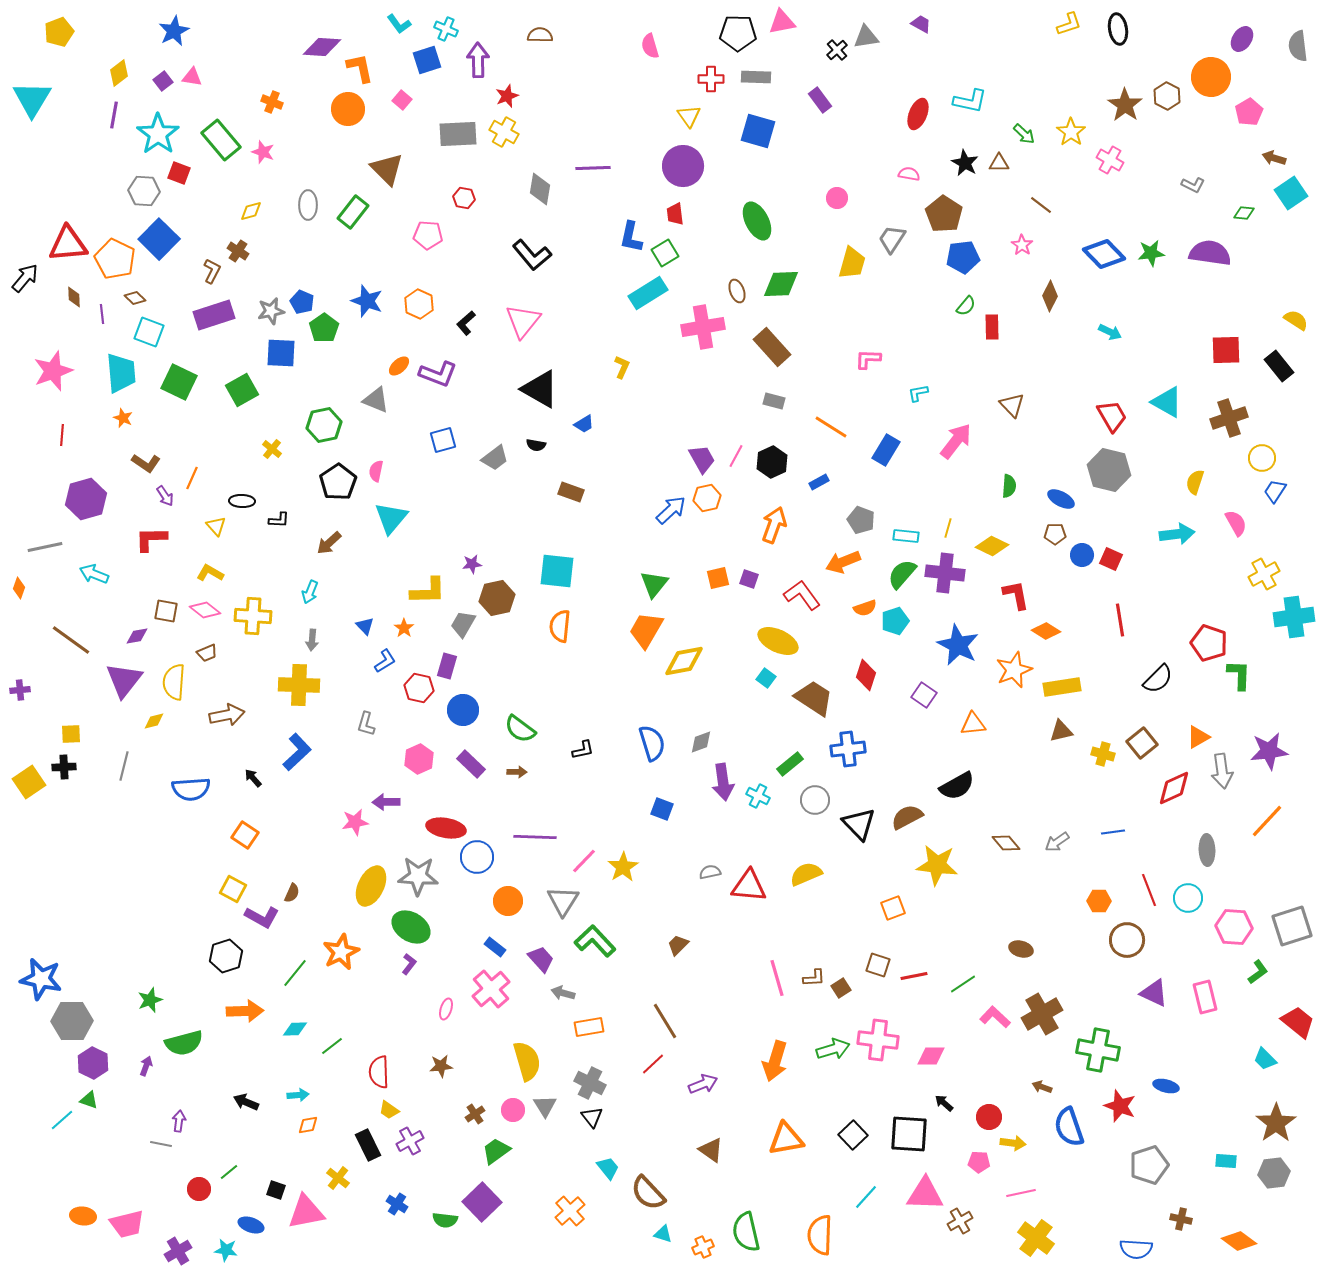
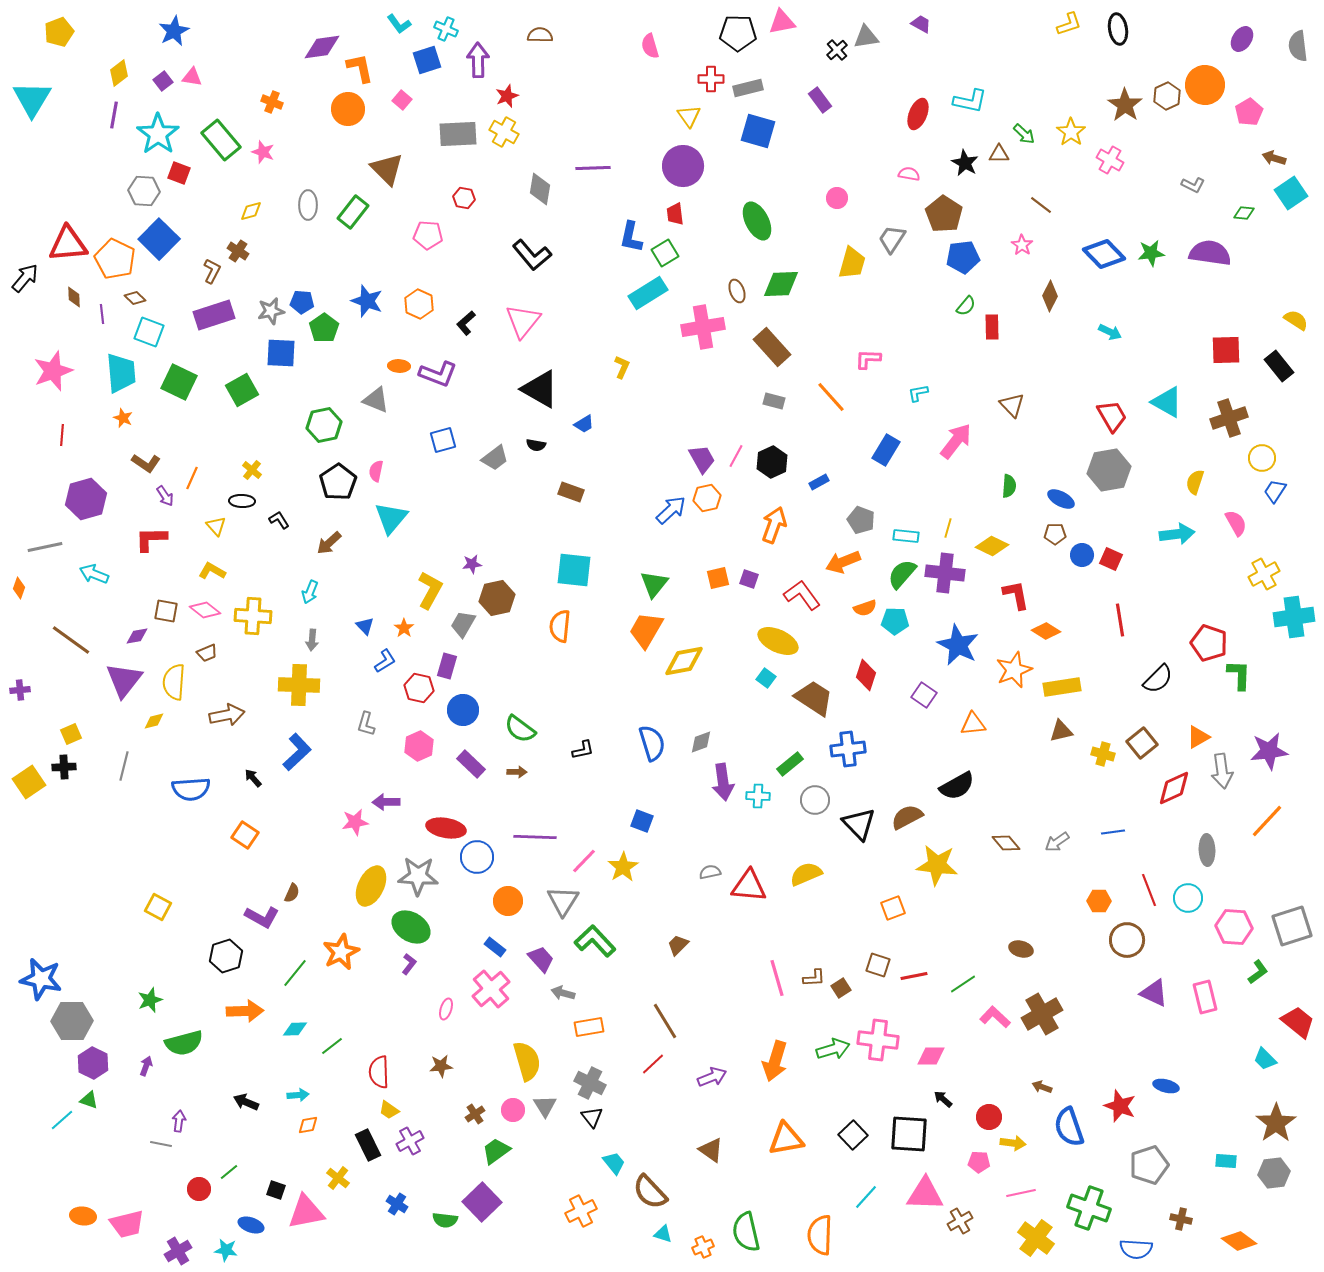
purple diamond at (322, 47): rotated 12 degrees counterclockwise
gray rectangle at (756, 77): moved 8 px left, 11 px down; rotated 16 degrees counterclockwise
orange circle at (1211, 77): moved 6 px left, 8 px down
brown hexagon at (1167, 96): rotated 8 degrees clockwise
brown triangle at (999, 163): moved 9 px up
blue pentagon at (302, 302): rotated 20 degrees counterclockwise
orange ellipse at (399, 366): rotated 45 degrees clockwise
orange line at (831, 427): moved 30 px up; rotated 16 degrees clockwise
yellow cross at (272, 449): moved 20 px left, 21 px down
gray hexagon at (1109, 470): rotated 24 degrees counterclockwise
black L-shape at (279, 520): rotated 125 degrees counterclockwise
cyan square at (557, 571): moved 17 px right, 1 px up
yellow L-shape at (210, 573): moved 2 px right, 2 px up
yellow L-shape at (428, 591): moved 2 px right, 1 px up; rotated 60 degrees counterclockwise
cyan pentagon at (895, 621): rotated 20 degrees clockwise
yellow square at (71, 734): rotated 20 degrees counterclockwise
pink hexagon at (419, 759): moved 13 px up
cyan cross at (758, 796): rotated 25 degrees counterclockwise
blue square at (662, 809): moved 20 px left, 12 px down
yellow square at (233, 889): moved 75 px left, 18 px down
green cross at (1098, 1050): moved 9 px left, 158 px down; rotated 9 degrees clockwise
purple arrow at (703, 1084): moved 9 px right, 7 px up
black arrow at (944, 1103): moved 1 px left, 4 px up
cyan trapezoid at (608, 1168): moved 6 px right, 5 px up
brown semicircle at (648, 1193): moved 2 px right, 1 px up
orange cross at (570, 1211): moved 11 px right; rotated 16 degrees clockwise
